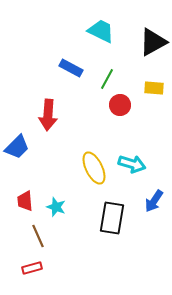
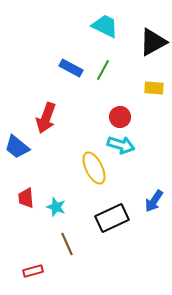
cyan trapezoid: moved 4 px right, 5 px up
green line: moved 4 px left, 9 px up
red circle: moved 12 px down
red arrow: moved 2 px left, 3 px down; rotated 16 degrees clockwise
blue trapezoid: rotated 84 degrees clockwise
cyan arrow: moved 11 px left, 19 px up
red trapezoid: moved 1 px right, 3 px up
black rectangle: rotated 56 degrees clockwise
brown line: moved 29 px right, 8 px down
red rectangle: moved 1 px right, 3 px down
